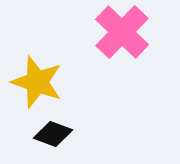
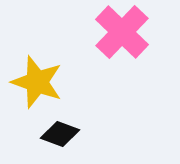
black diamond: moved 7 px right
